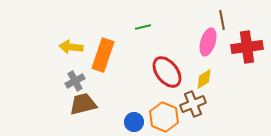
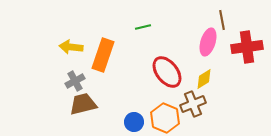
orange hexagon: moved 1 px right, 1 px down
